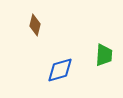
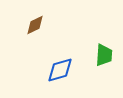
brown diamond: rotated 50 degrees clockwise
